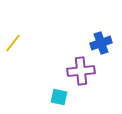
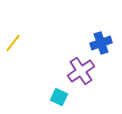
purple cross: rotated 28 degrees counterclockwise
cyan square: rotated 12 degrees clockwise
